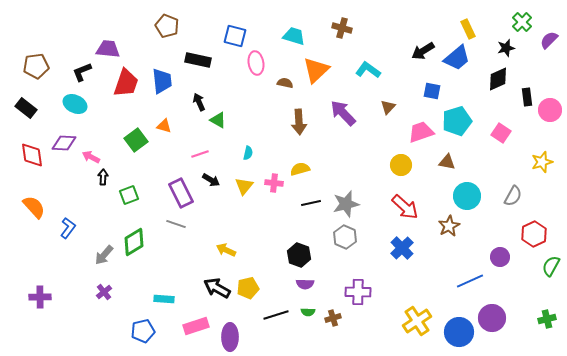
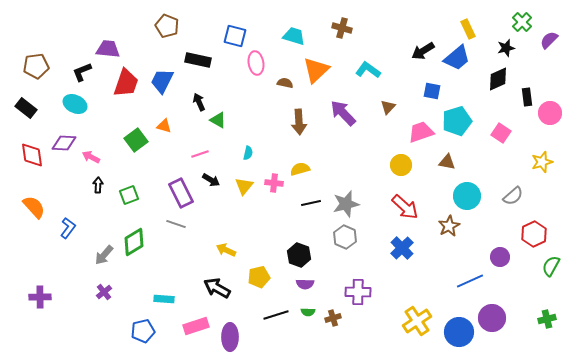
blue trapezoid at (162, 81): rotated 148 degrees counterclockwise
pink circle at (550, 110): moved 3 px down
black arrow at (103, 177): moved 5 px left, 8 px down
gray semicircle at (513, 196): rotated 20 degrees clockwise
yellow pentagon at (248, 288): moved 11 px right, 11 px up
